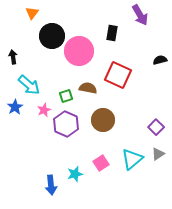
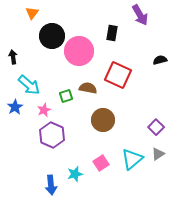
purple hexagon: moved 14 px left, 11 px down
